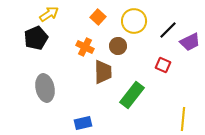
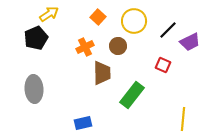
orange cross: rotated 36 degrees clockwise
brown trapezoid: moved 1 px left, 1 px down
gray ellipse: moved 11 px left, 1 px down; rotated 8 degrees clockwise
